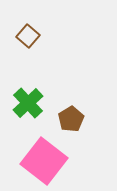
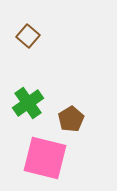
green cross: rotated 8 degrees clockwise
pink square: moved 1 px right, 3 px up; rotated 24 degrees counterclockwise
